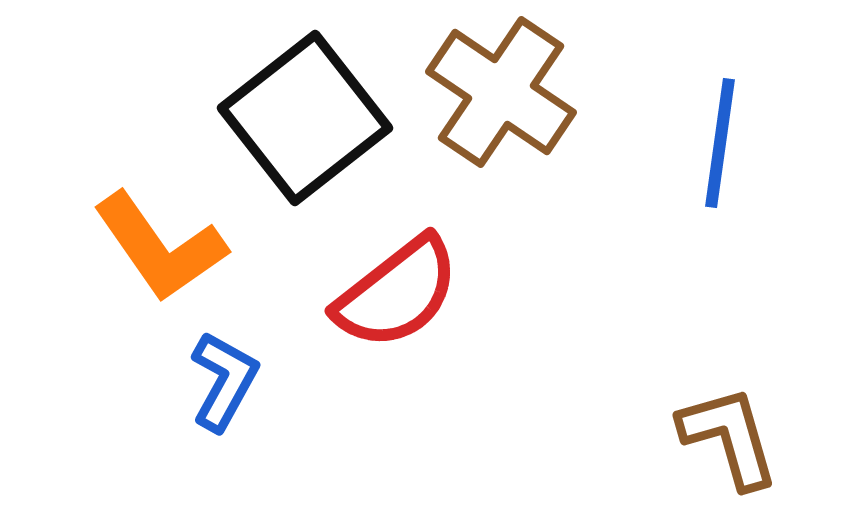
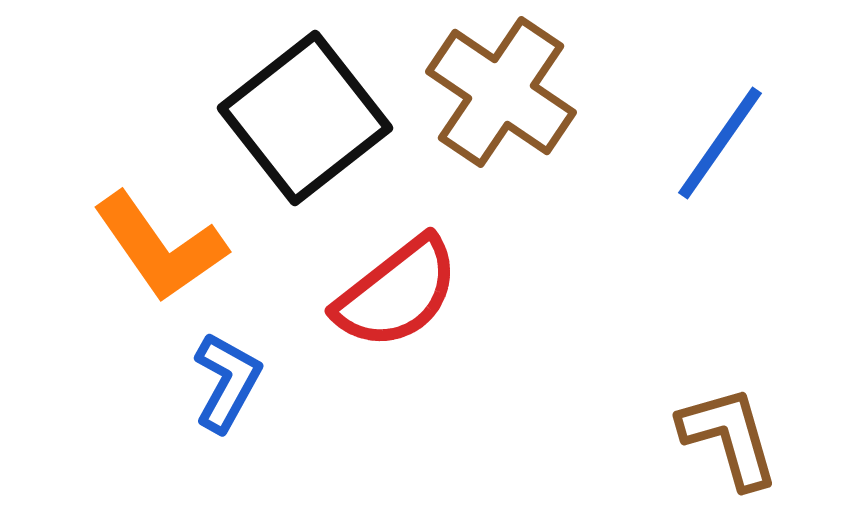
blue line: rotated 27 degrees clockwise
blue L-shape: moved 3 px right, 1 px down
